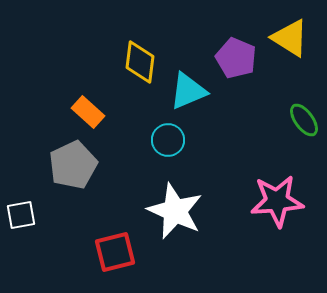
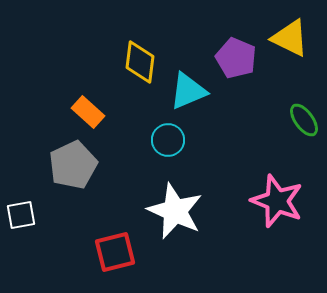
yellow triangle: rotated 6 degrees counterclockwise
pink star: rotated 26 degrees clockwise
